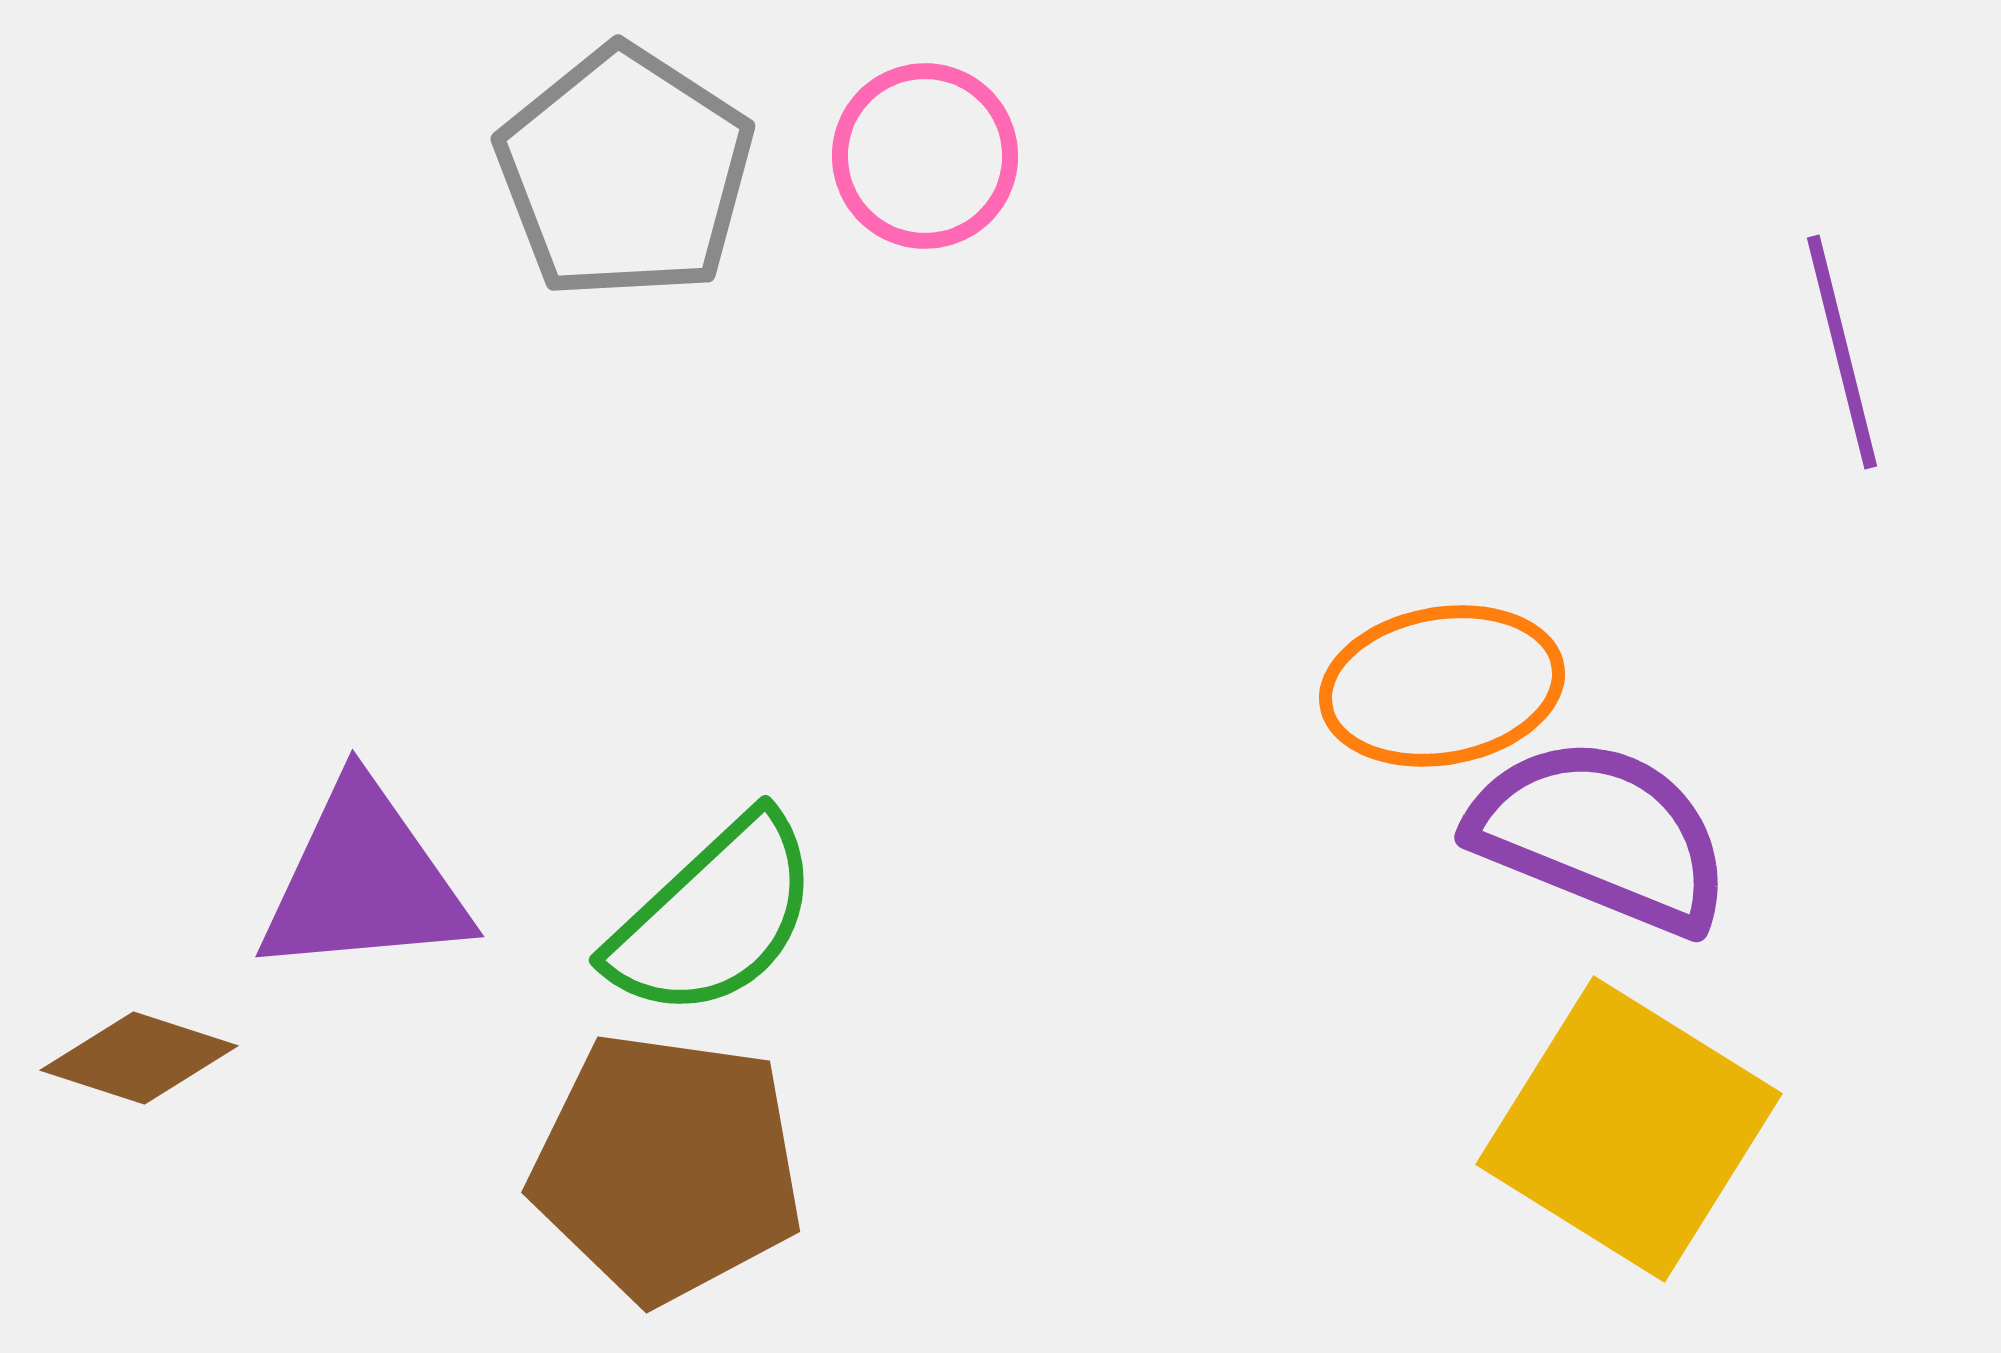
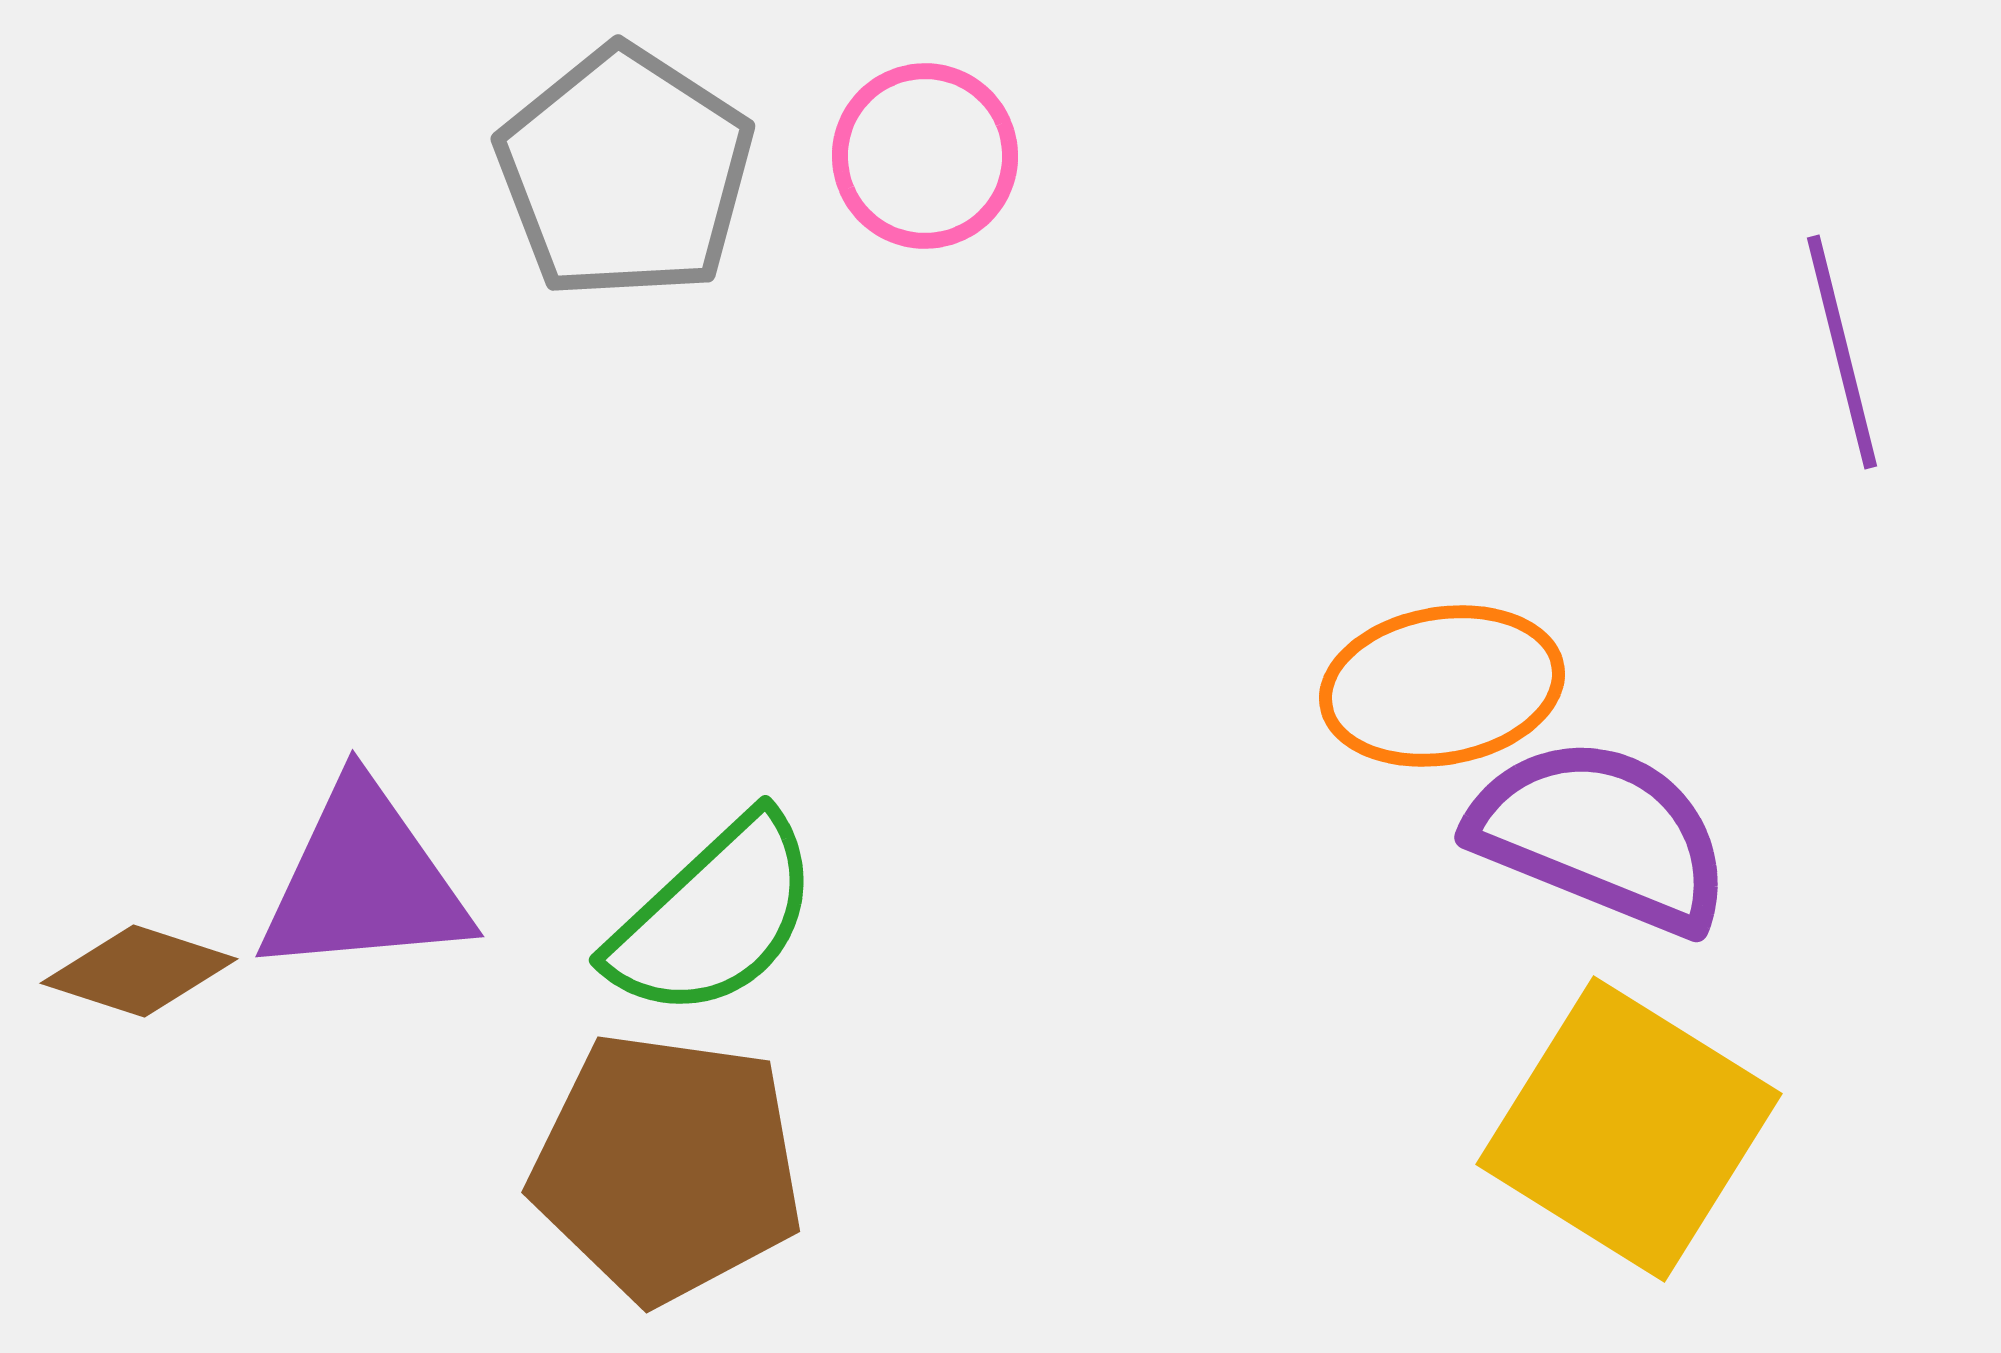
brown diamond: moved 87 px up
